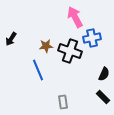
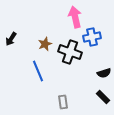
pink arrow: rotated 15 degrees clockwise
blue cross: moved 1 px up
brown star: moved 1 px left, 2 px up; rotated 16 degrees counterclockwise
black cross: moved 1 px down
blue line: moved 1 px down
black semicircle: moved 1 px up; rotated 48 degrees clockwise
